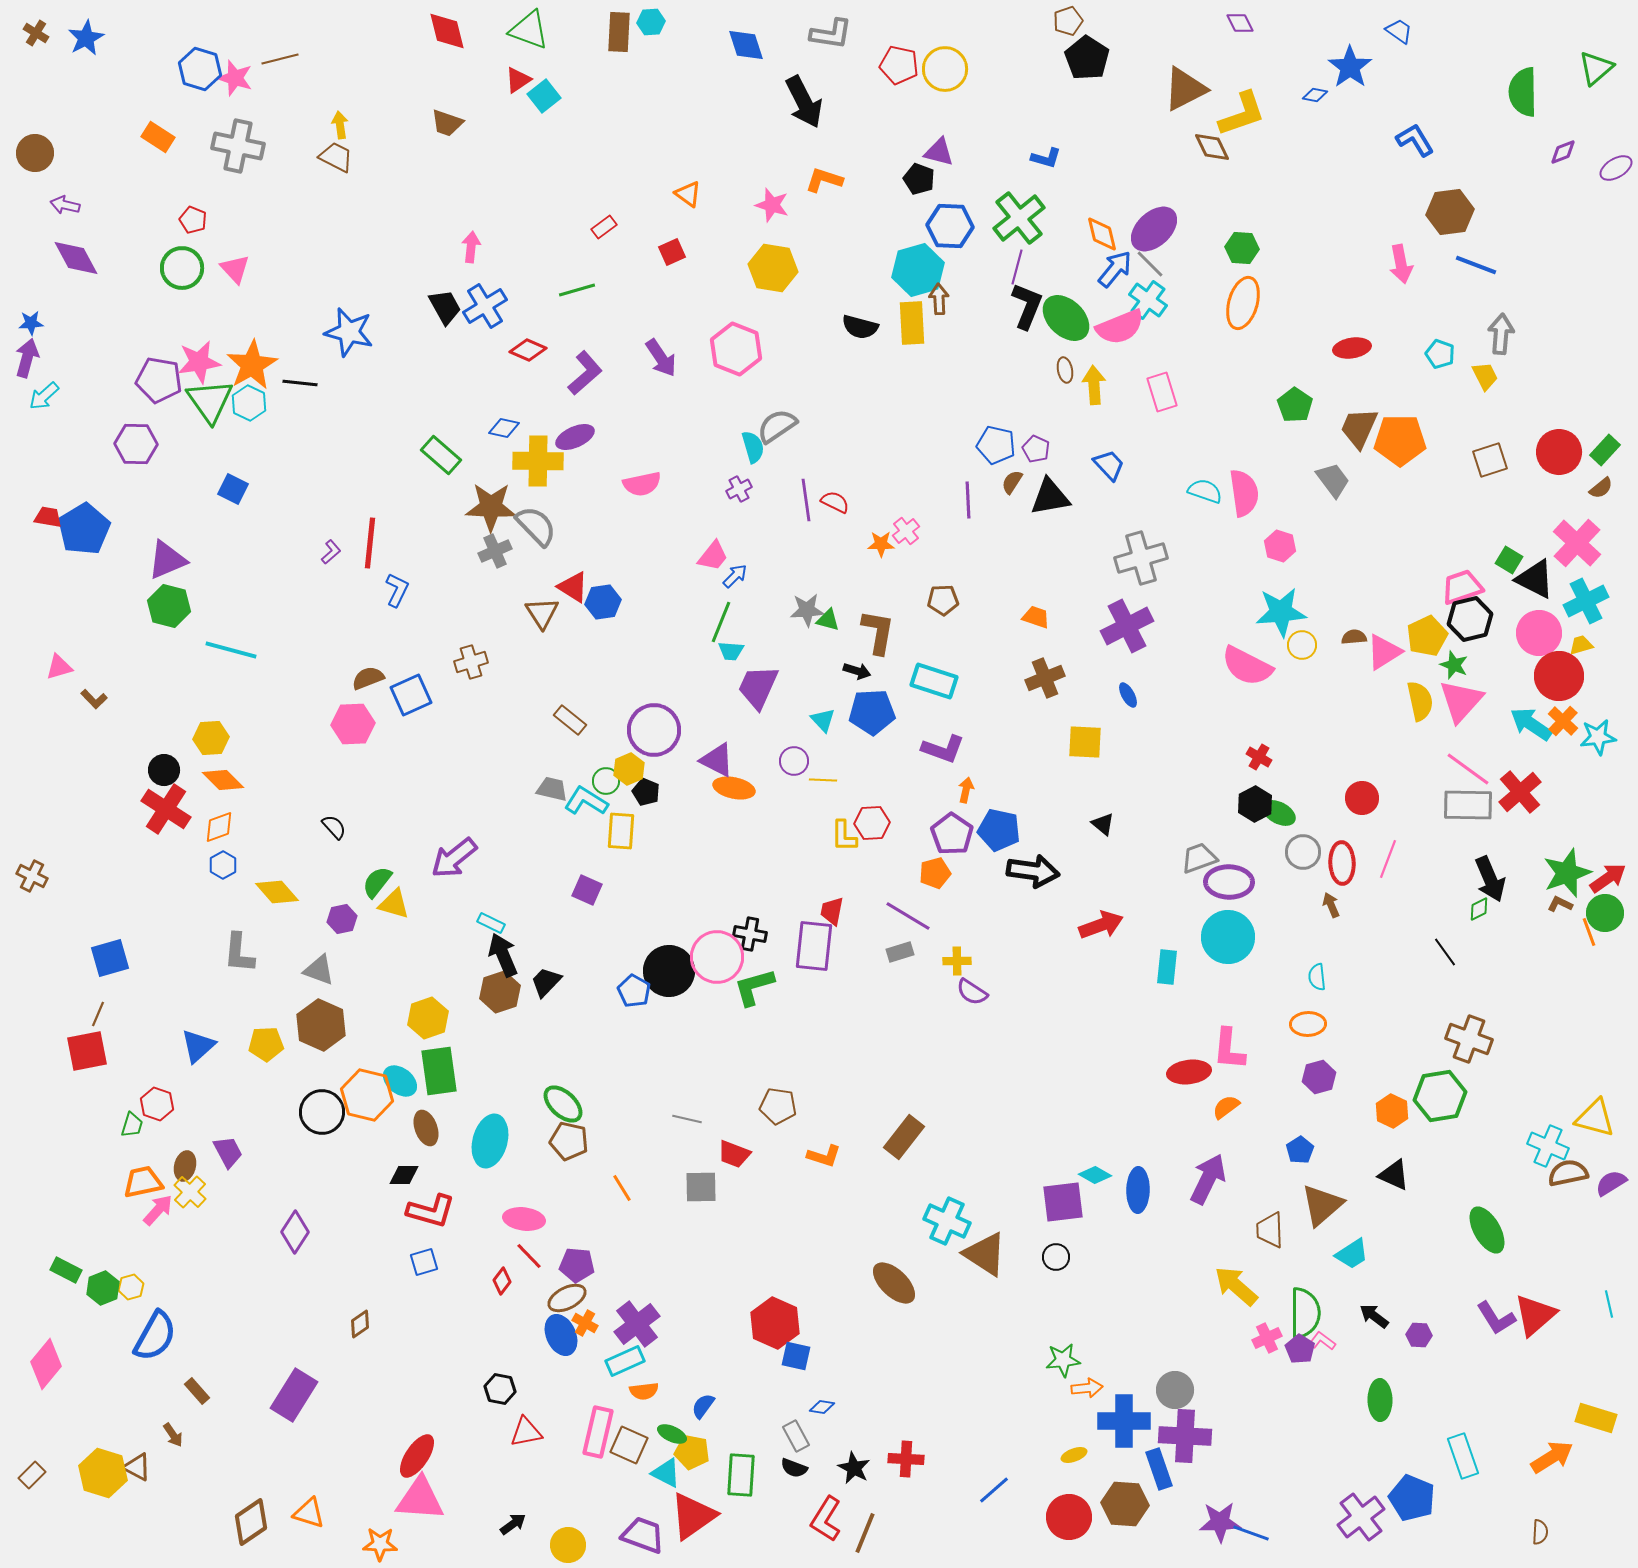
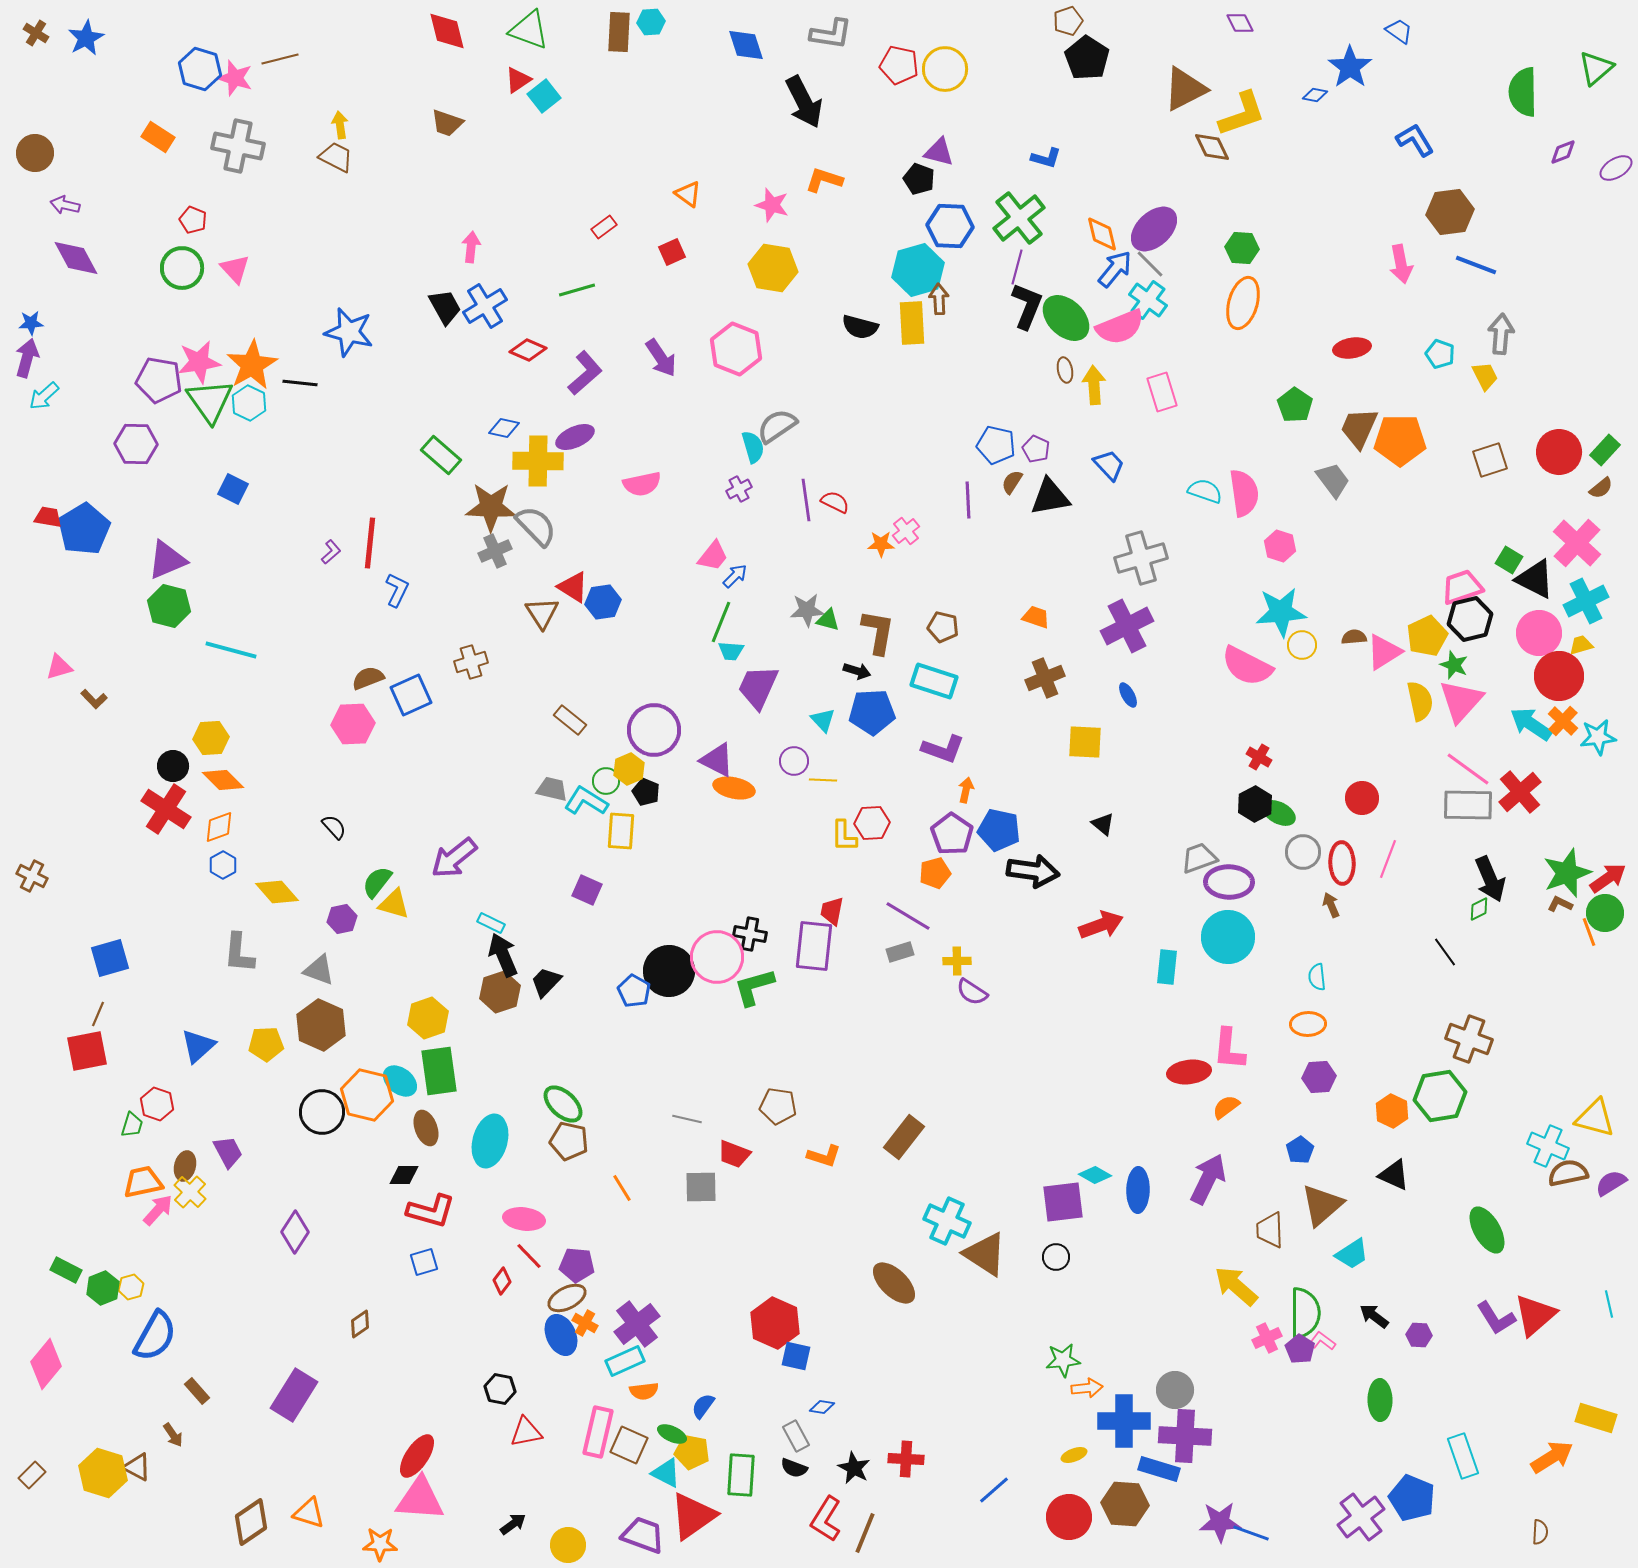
brown pentagon at (943, 600): moved 27 px down; rotated 16 degrees clockwise
black circle at (164, 770): moved 9 px right, 4 px up
purple hexagon at (1319, 1077): rotated 12 degrees clockwise
blue rectangle at (1159, 1469): rotated 54 degrees counterclockwise
